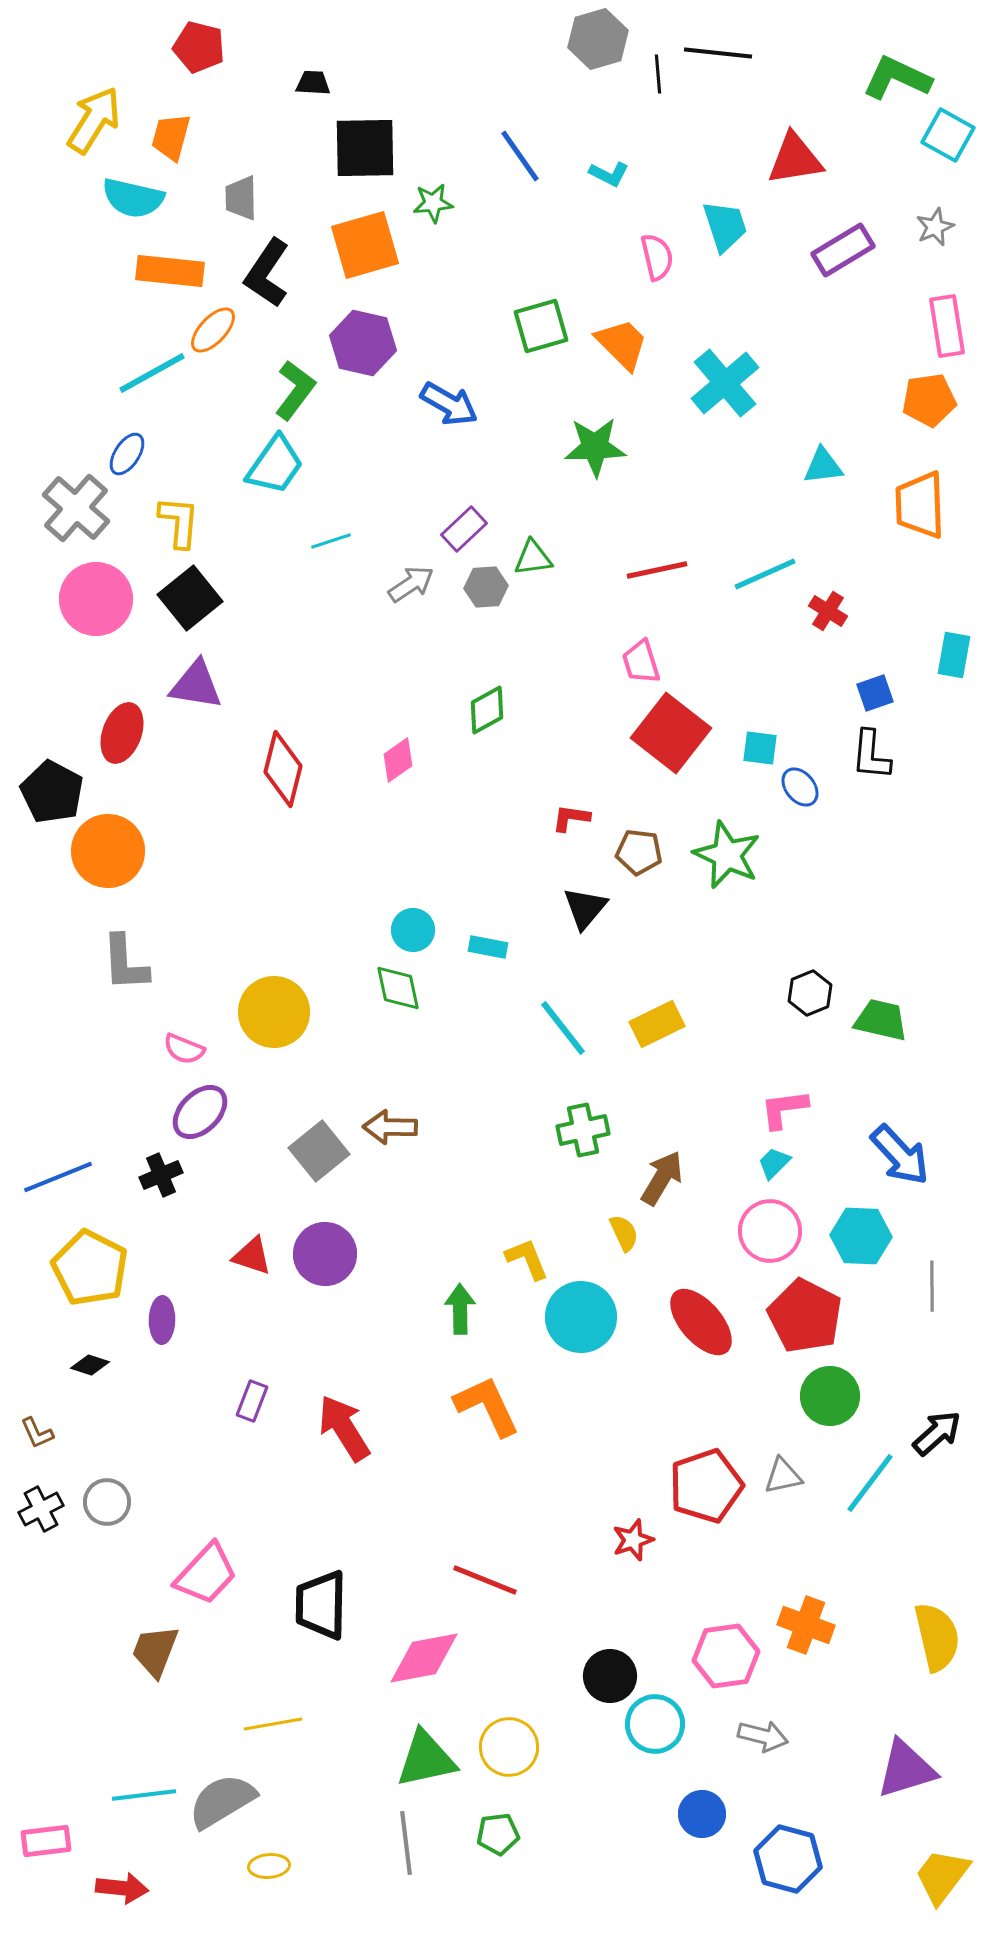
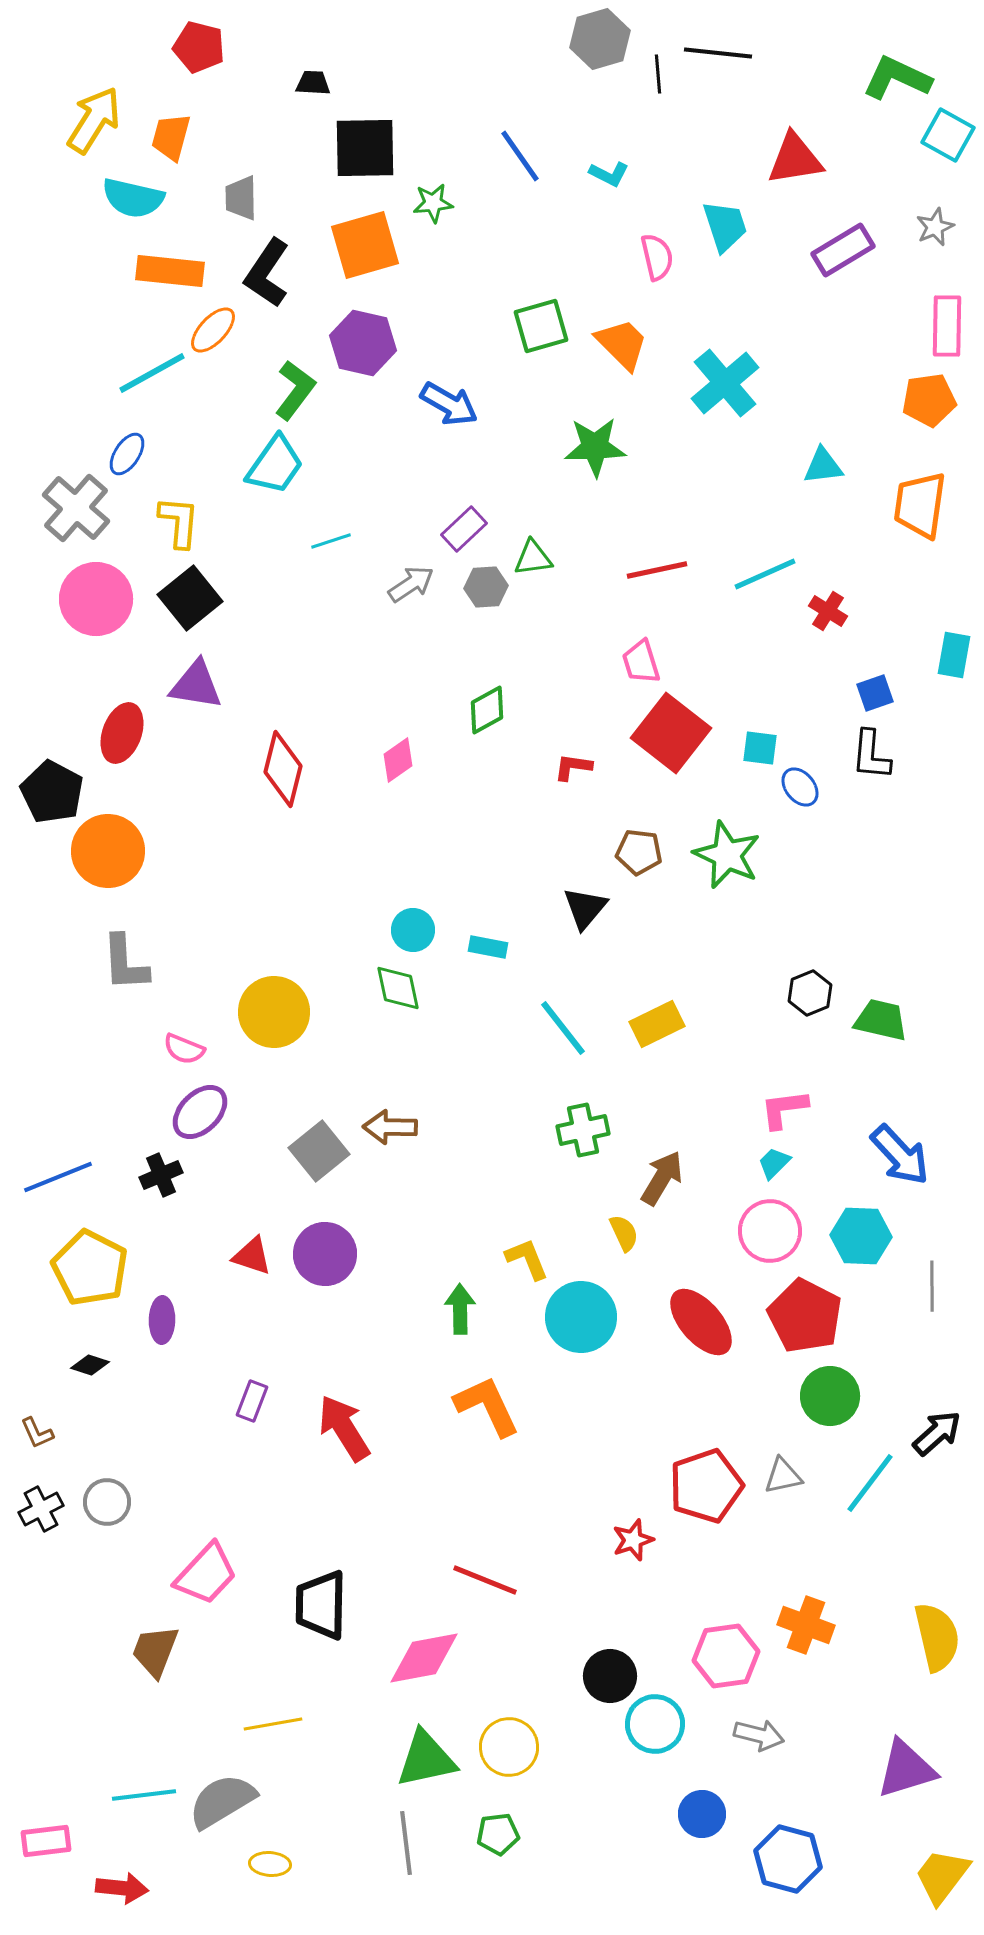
gray hexagon at (598, 39): moved 2 px right
pink rectangle at (947, 326): rotated 10 degrees clockwise
orange trapezoid at (920, 505): rotated 10 degrees clockwise
red L-shape at (571, 818): moved 2 px right, 51 px up
gray arrow at (763, 1736): moved 4 px left, 1 px up
yellow ellipse at (269, 1866): moved 1 px right, 2 px up; rotated 9 degrees clockwise
